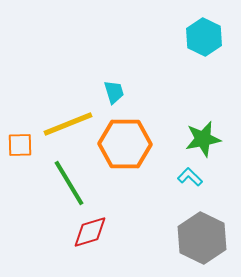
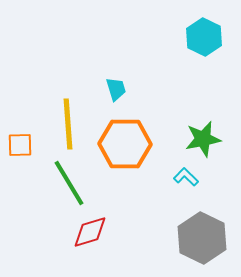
cyan trapezoid: moved 2 px right, 3 px up
yellow line: rotated 72 degrees counterclockwise
cyan L-shape: moved 4 px left
